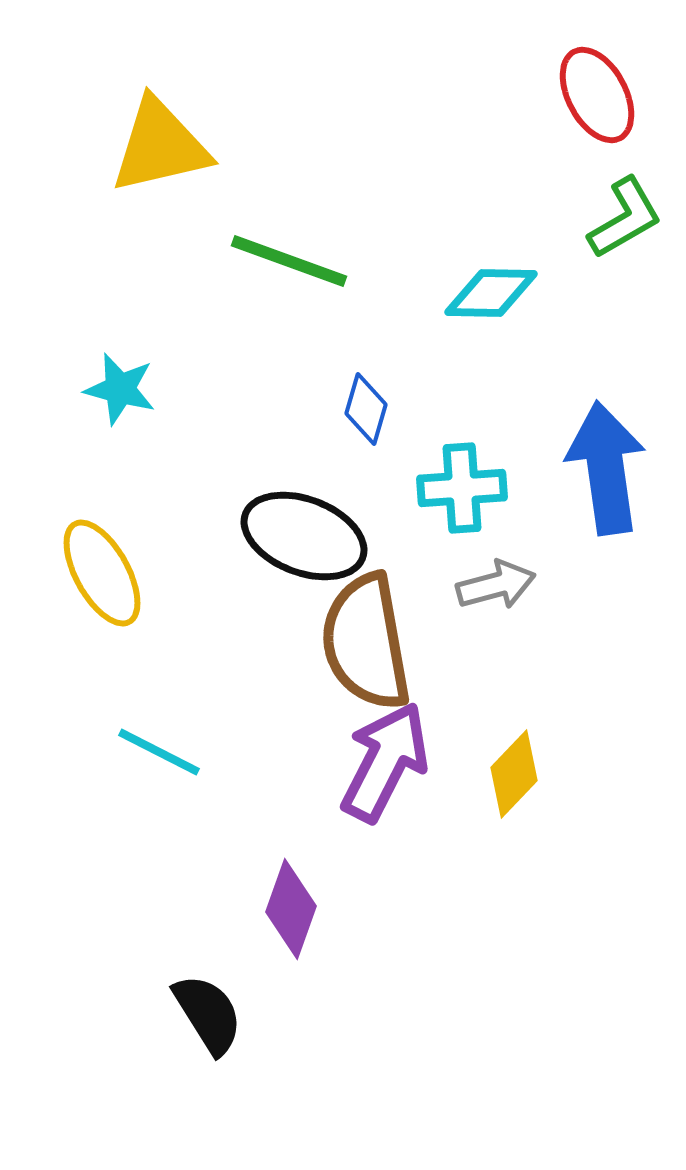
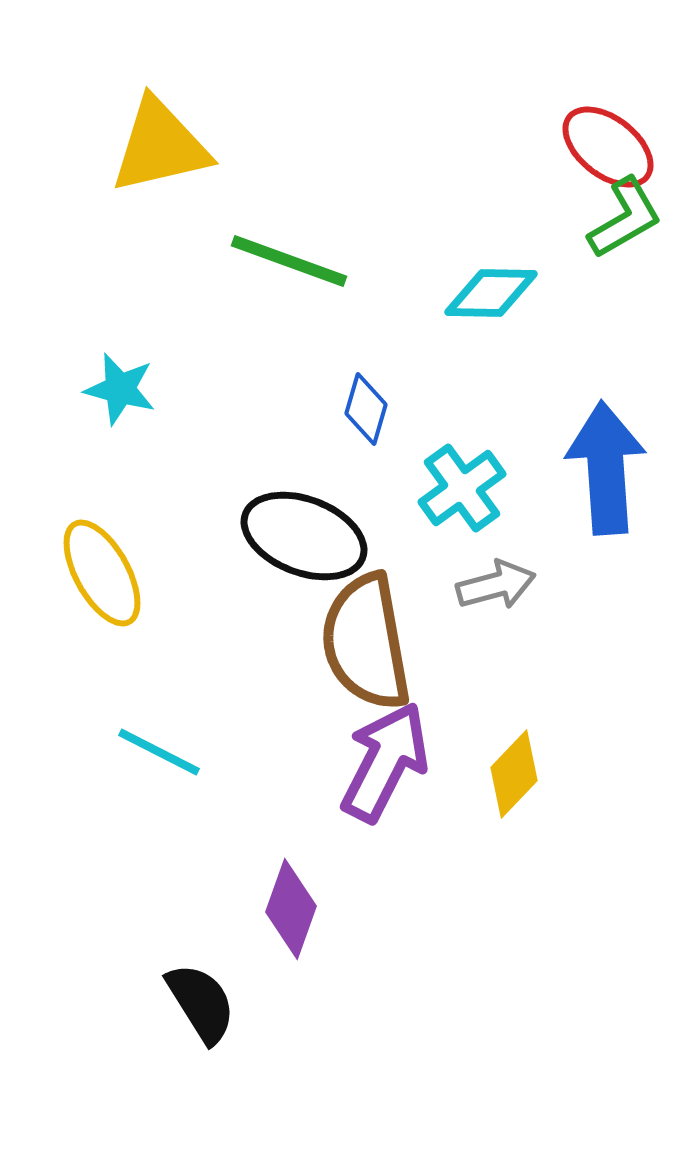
red ellipse: moved 11 px right, 52 px down; rotated 24 degrees counterclockwise
blue arrow: rotated 4 degrees clockwise
cyan cross: rotated 32 degrees counterclockwise
black semicircle: moved 7 px left, 11 px up
